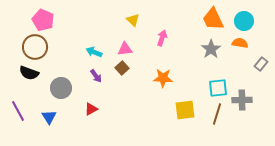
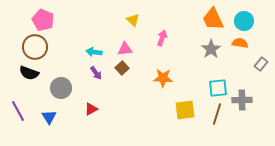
cyan arrow: rotated 14 degrees counterclockwise
purple arrow: moved 3 px up
